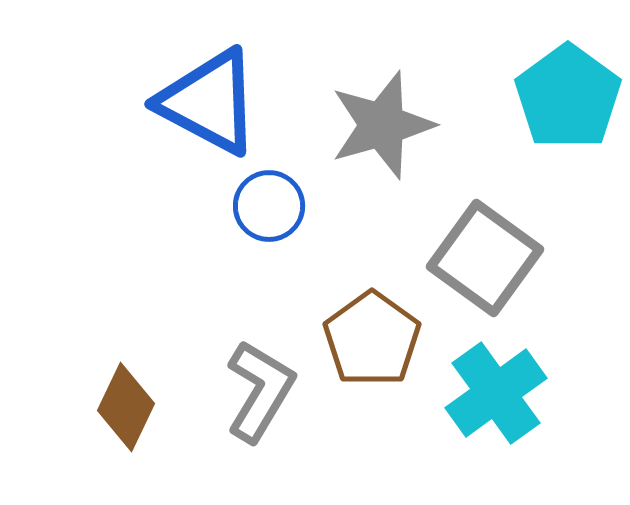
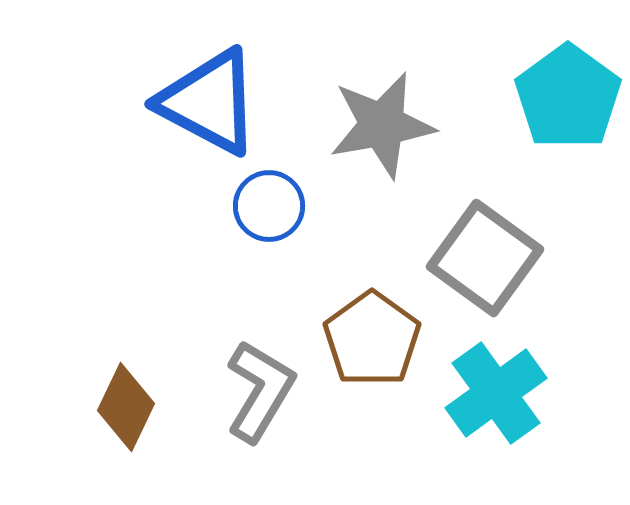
gray star: rotated 6 degrees clockwise
